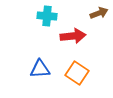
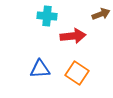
brown arrow: moved 2 px right, 1 px down
